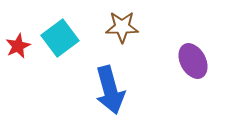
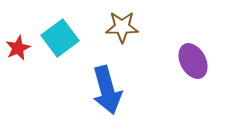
red star: moved 2 px down
blue arrow: moved 3 px left
